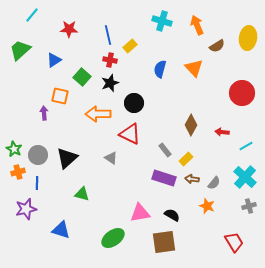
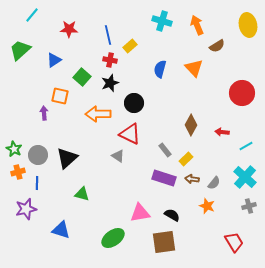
yellow ellipse at (248, 38): moved 13 px up; rotated 20 degrees counterclockwise
gray triangle at (111, 158): moved 7 px right, 2 px up
